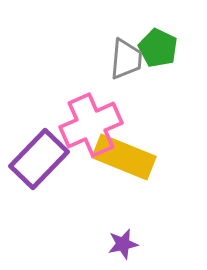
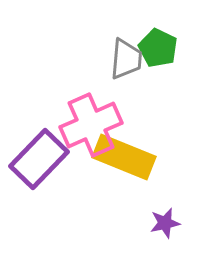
purple star: moved 42 px right, 21 px up
